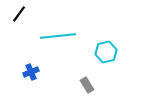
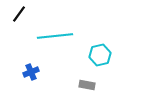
cyan line: moved 3 px left
cyan hexagon: moved 6 px left, 3 px down
gray rectangle: rotated 49 degrees counterclockwise
